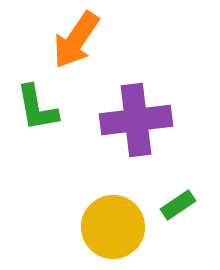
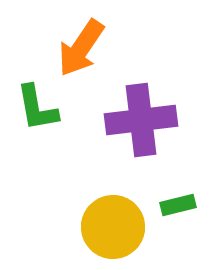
orange arrow: moved 5 px right, 8 px down
purple cross: moved 5 px right
green rectangle: rotated 20 degrees clockwise
